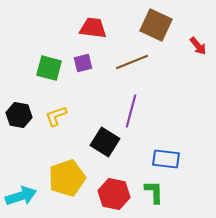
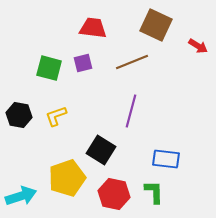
red arrow: rotated 18 degrees counterclockwise
black square: moved 4 px left, 8 px down
